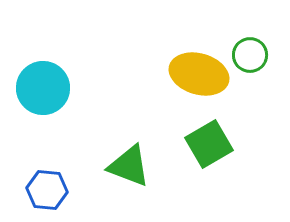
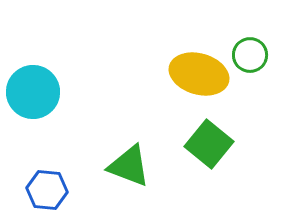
cyan circle: moved 10 px left, 4 px down
green square: rotated 21 degrees counterclockwise
